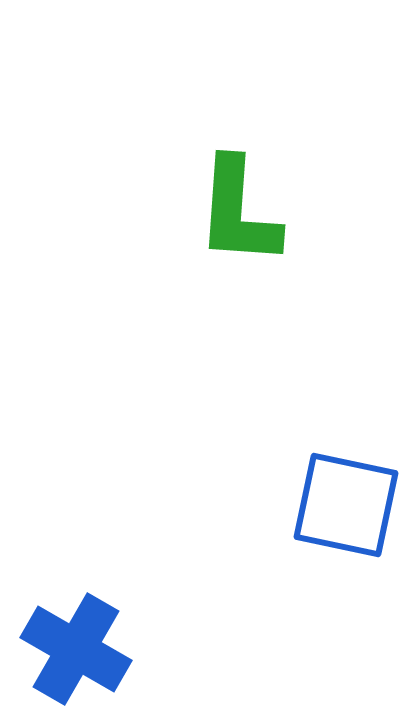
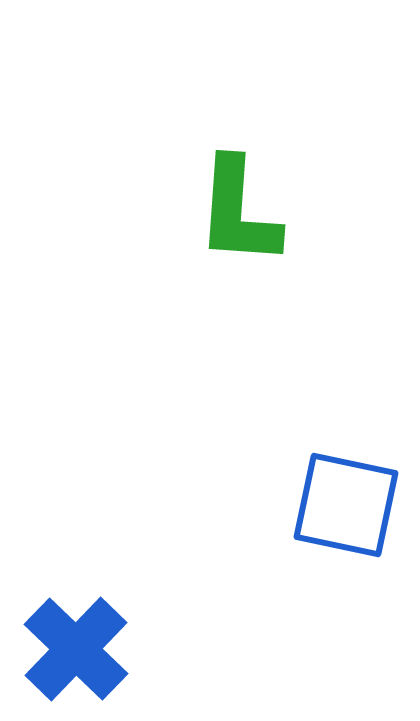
blue cross: rotated 14 degrees clockwise
